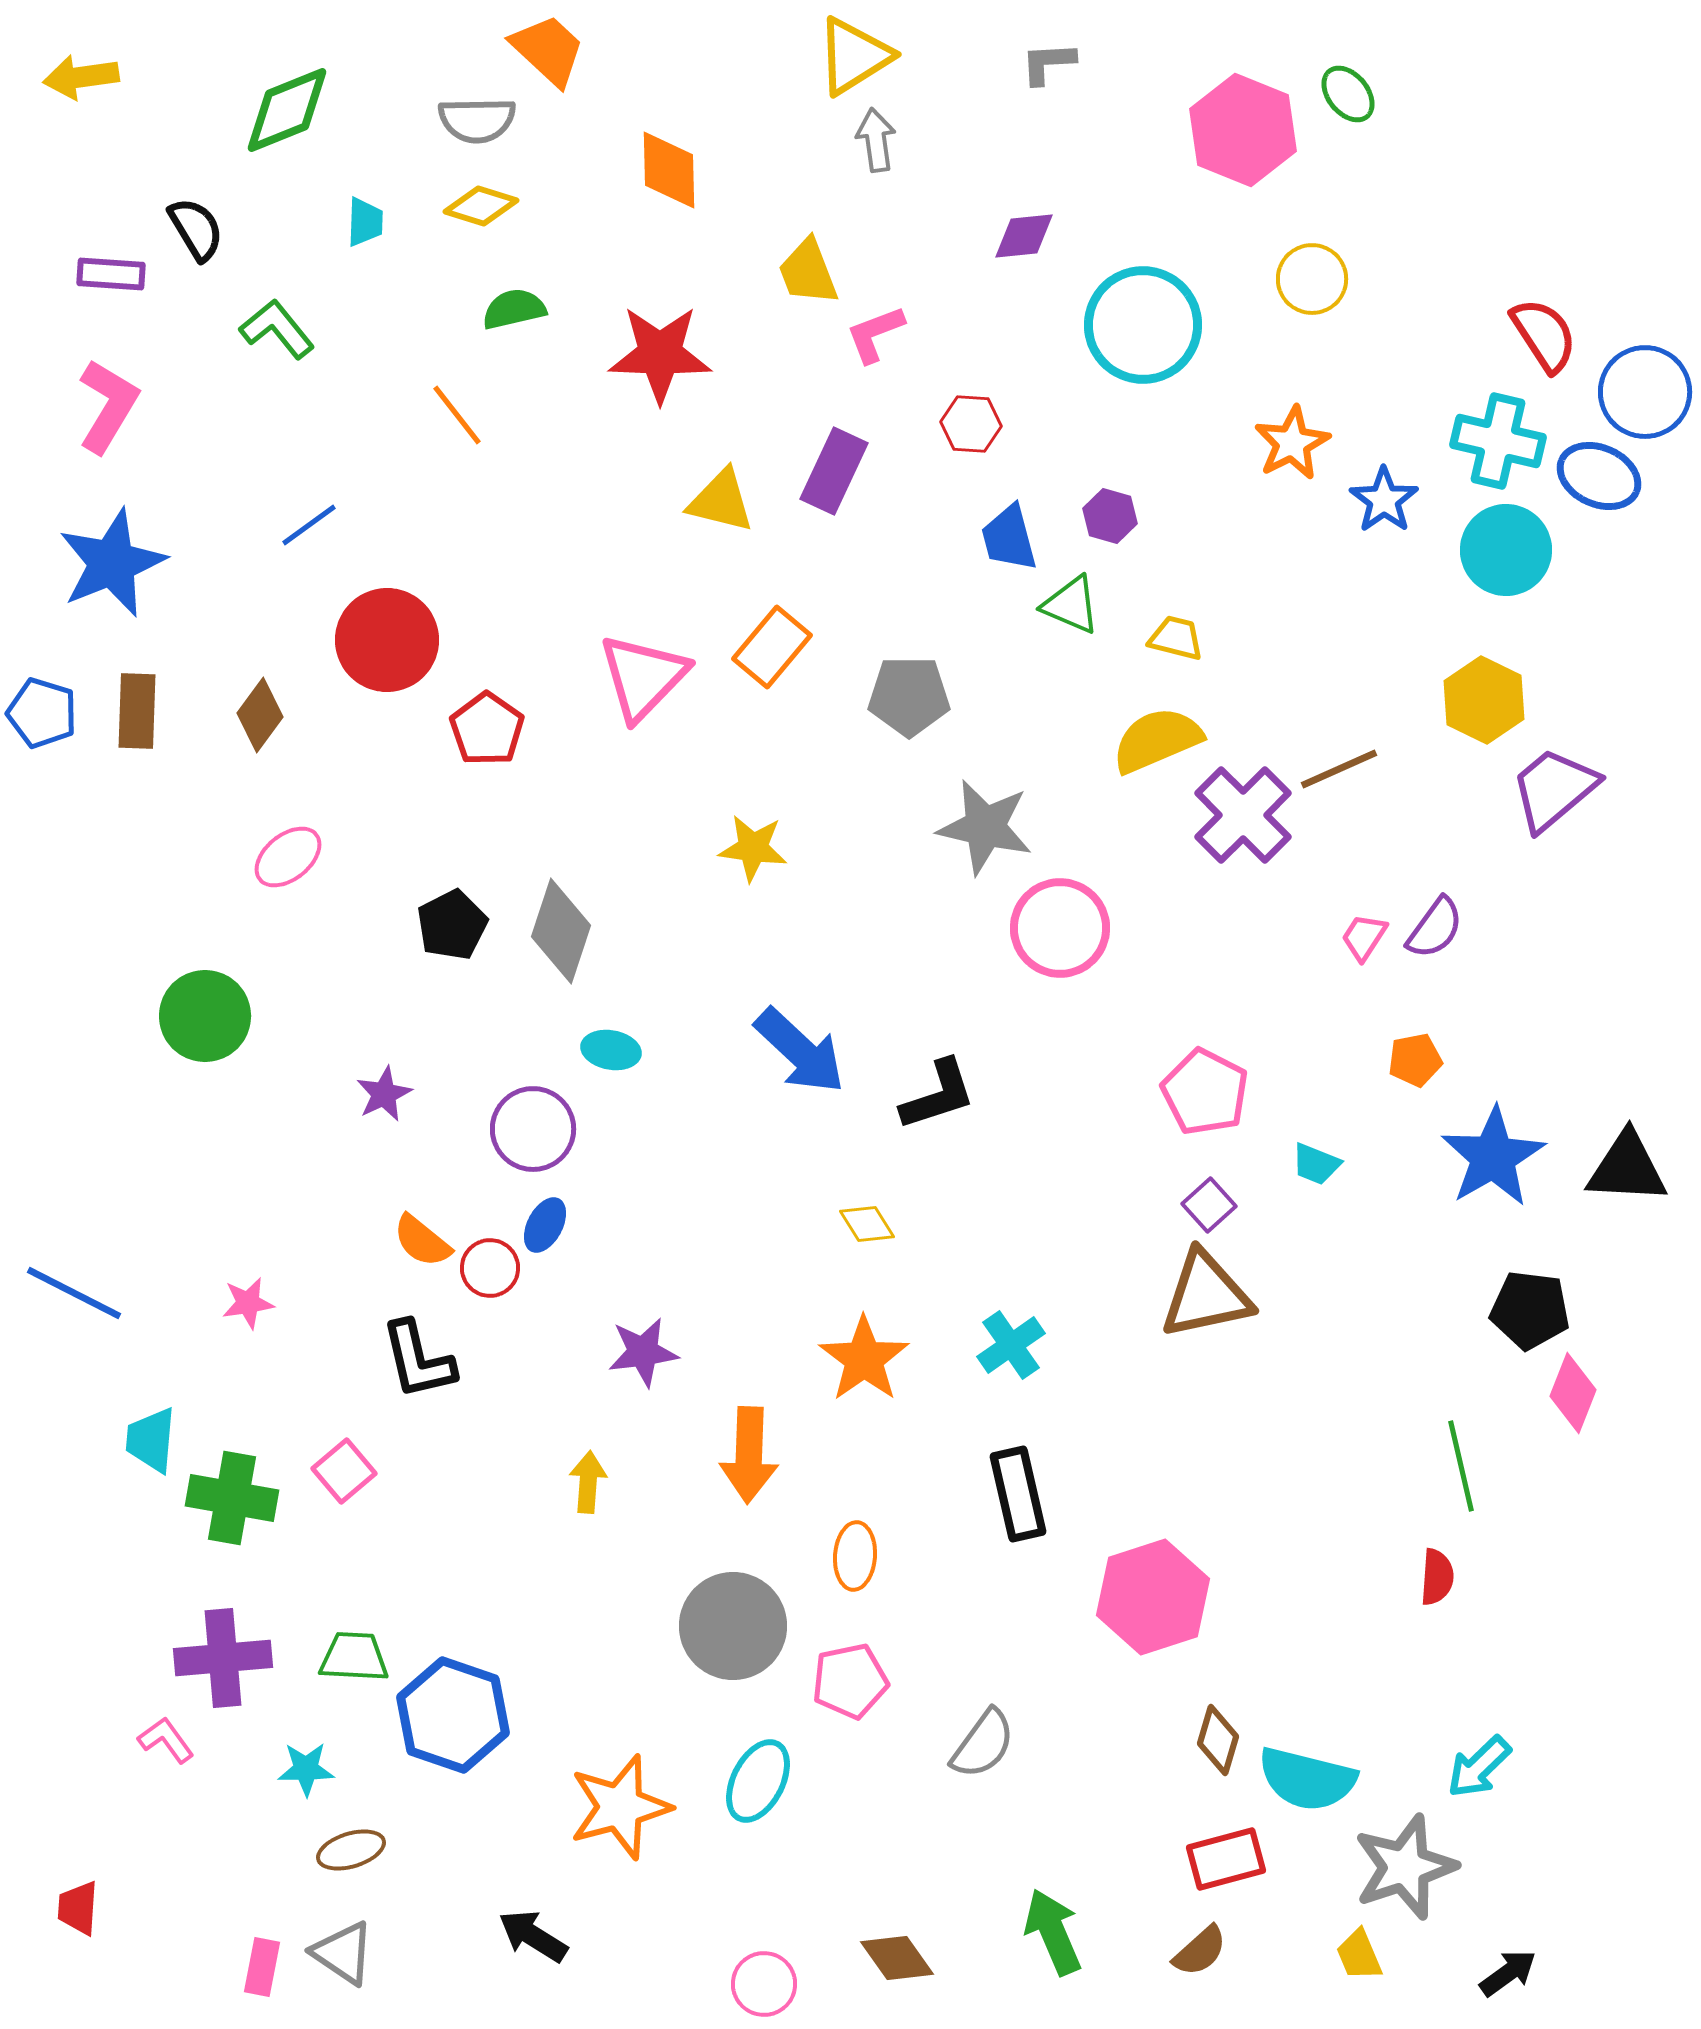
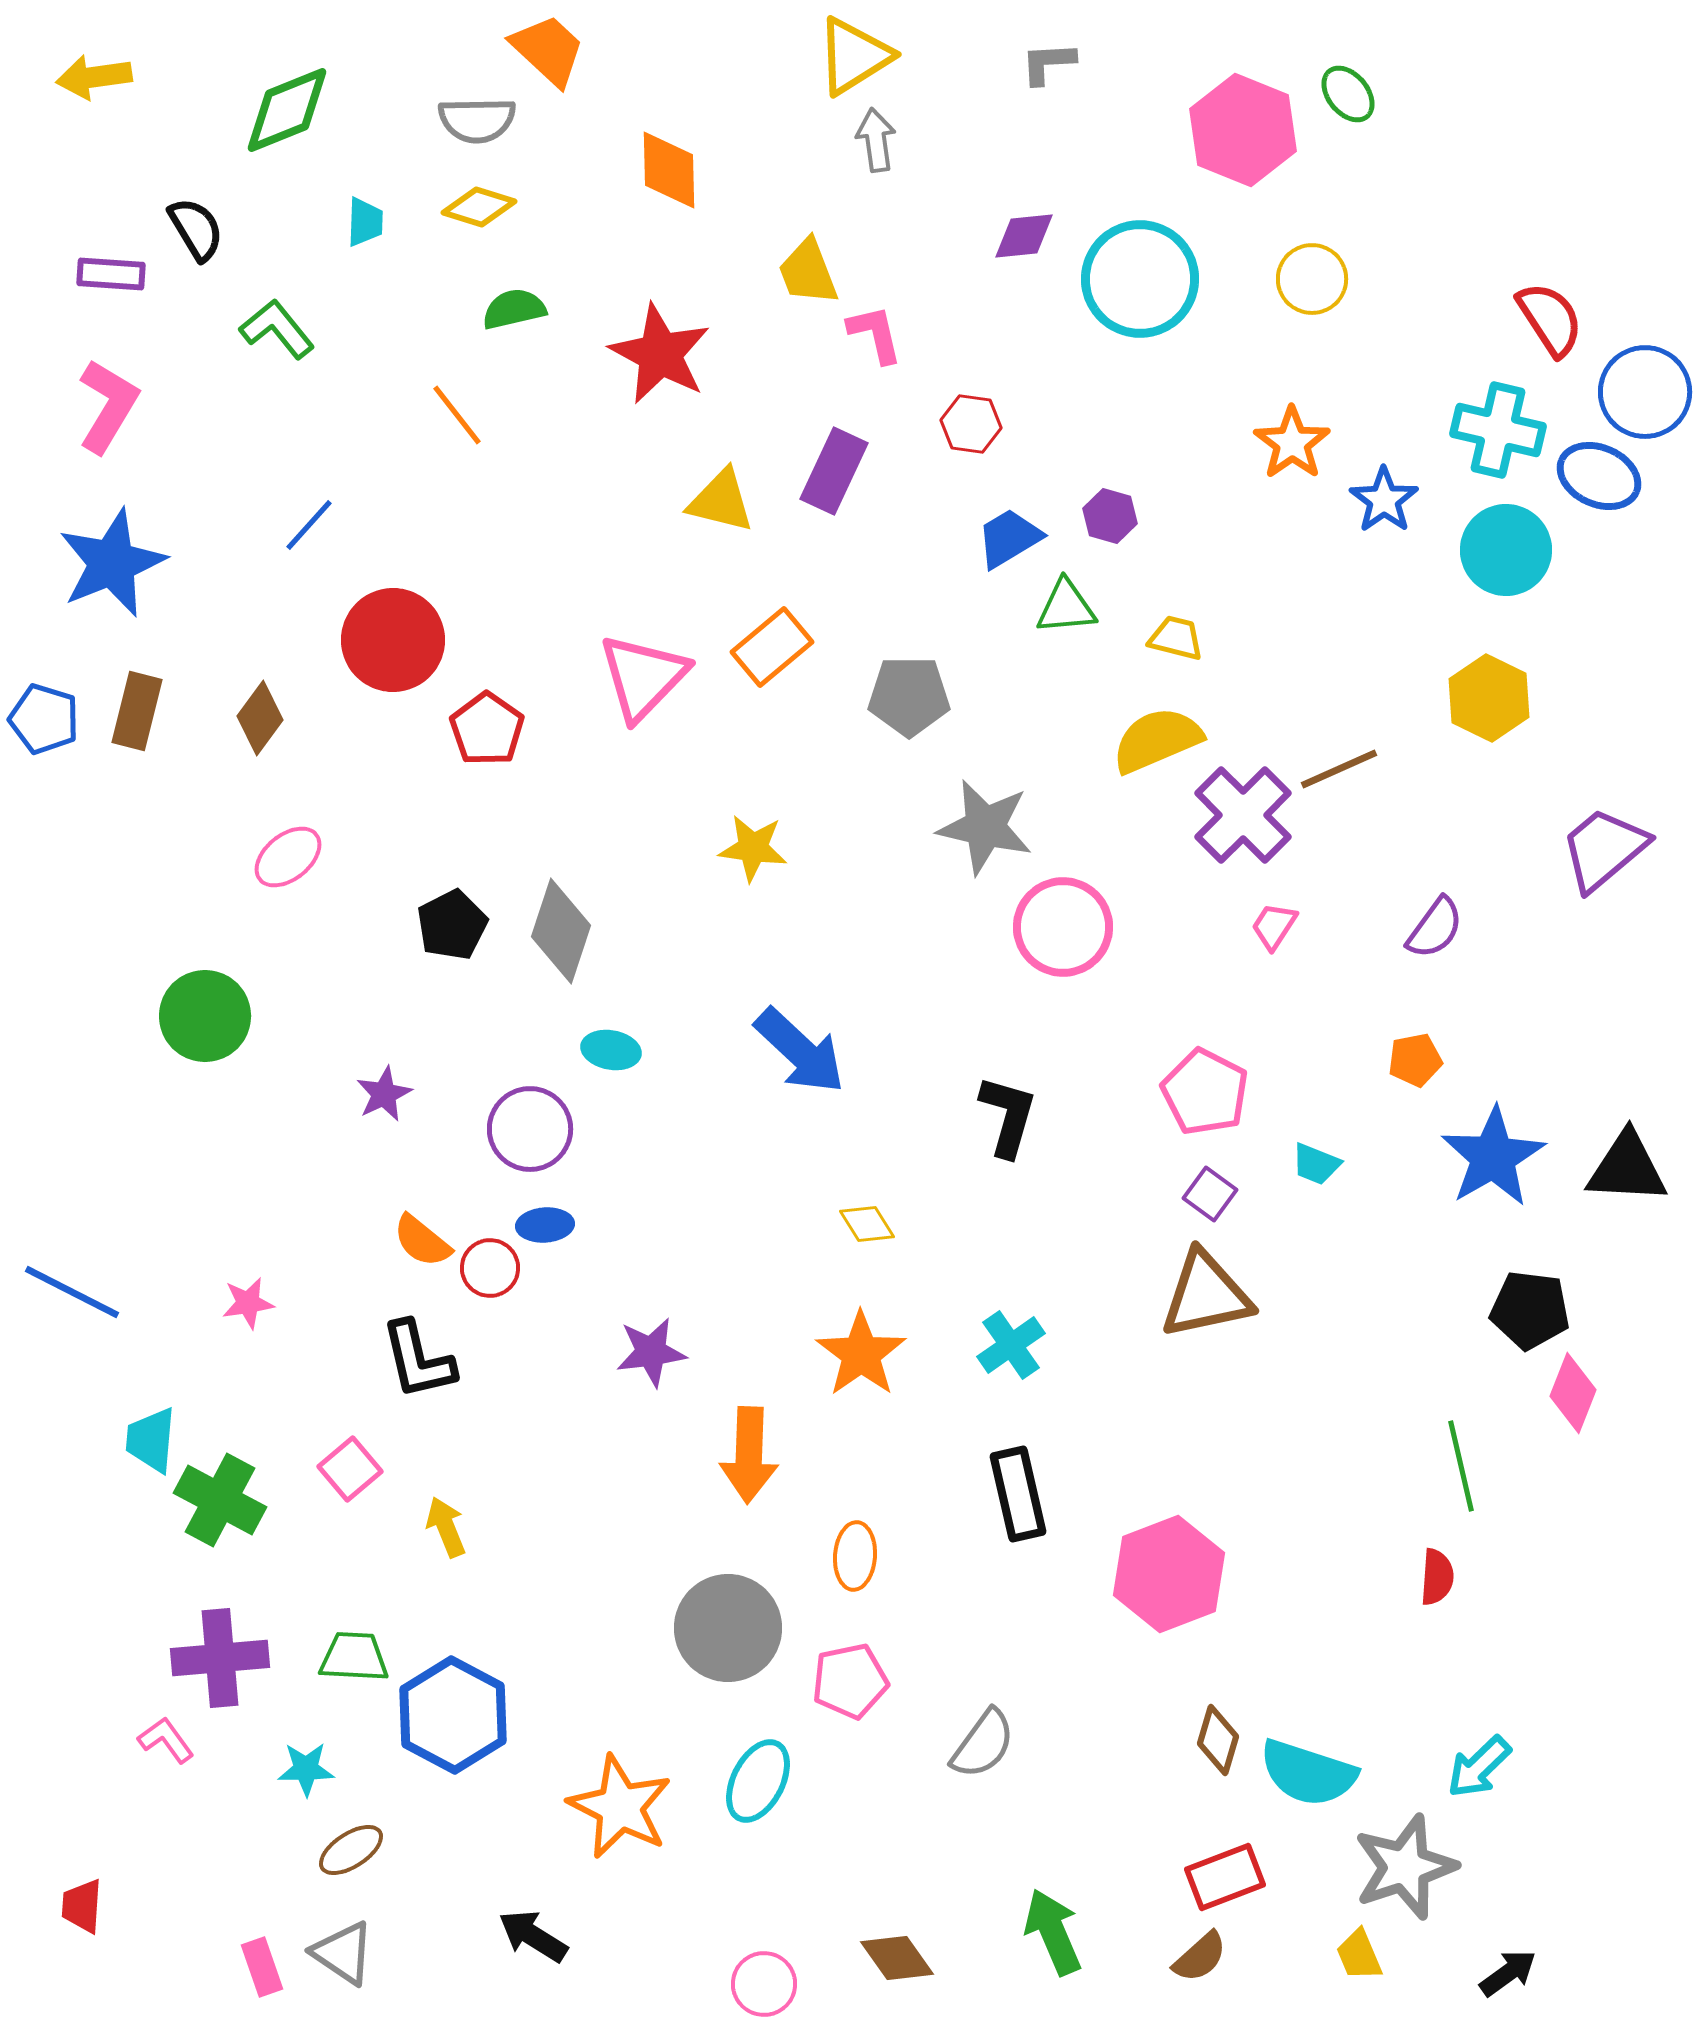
yellow arrow at (81, 77): moved 13 px right
yellow diamond at (481, 206): moved 2 px left, 1 px down
cyan circle at (1143, 325): moved 3 px left, 46 px up
pink L-shape at (875, 334): rotated 98 degrees clockwise
red semicircle at (1544, 335): moved 6 px right, 16 px up
red star at (660, 354): rotated 26 degrees clockwise
red hexagon at (971, 424): rotated 4 degrees clockwise
cyan cross at (1498, 441): moved 11 px up
orange star at (1292, 443): rotated 8 degrees counterclockwise
blue line at (309, 525): rotated 12 degrees counterclockwise
blue trapezoid at (1009, 538): rotated 74 degrees clockwise
green triangle at (1071, 605): moved 5 px left, 2 px down; rotated 28 degrees counterclockwise
red circle at (387, 640): moved 6 px right
orange rectangle at (772, 647): rotated 10 degrees clockwise
yellow hexagon at (1484, 700): moved 5 px right, 2 px up
brown rectangle at (137, 711): rotated 12 degrees clockwise
blue pentagon at (42, 713): moved 2 px right, 6 px down
brown diamond at (260, 715): moved 3 px down
purple trapezoid at (1554, 789): moved 50 px right, 60 px down
pink circle at (1060, 928): moved 3 px right, 1 px up
pink trapezoid at (1364, 937): moved 90 px left, 11 px up
black L-shape at (938, 1095): moved 70 px right, 21 px down; rotated 56 degrees counterclockwise
purple circle at (533, 1129): moved 3 px left
purple square at (1209, 1205): moved 1 px right, 11 px up; rotated 12 degrees counterclockwise
blue ellipse at (545, 1225): rotated 58 degrees clockwise
blue line at (74, 1293): moved 2 px left, 1 px up
purple star at (643, 1352): moved 8 px right
orange star at (864, 1359): moved 3 px left, 5 px up
pink square at (344, 1471): moved 6 px right, 2 px up
yellow arrow at (588, 1482): moved 142 px left, 45 px down; rotated 26 degrees counterclockwise
green cross at (232, 1498): moved 12 px left, 2 px down; rotated 18 degrees clockwise
pink hexagon at (1153, 1597): moved 16 px right, 23 px up; rotated 3 degrees counterclockwise
gray circle at (733, 1626): moved 5 px left, 2 px down
purple cross at (223, 1658): moved 3 px left
blue hexagon at (453, 1715): rotated 9 degrees clockwise
cyan semicircle at (1307, 1779): moved 1 px right, 6 px up; rotated 4 degrees clockwise
orange star at (620, 1807): rotated 30 degrees counterclockwise
brown ellipse at (351, 1850): rotated 16 degrees counterclockwise
red rectangle at (1226, 1859): moved 1 px left, 18 px down; rotated 6 degrees counterclockwise
red trapezoid at (78, 1908): moved 4 px right, 2 px up
brown semicircle at (1200, 1951): moved 6 px down
pink rectangle at (262, 1967): rotated 30 degrees counterclockwise
